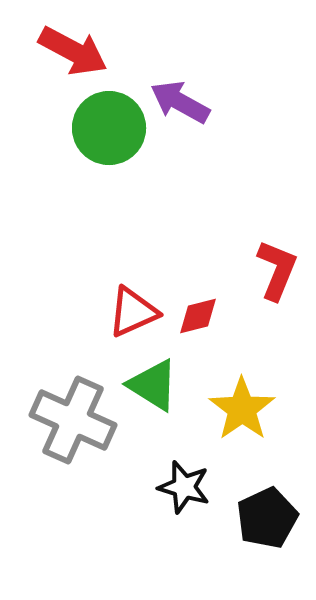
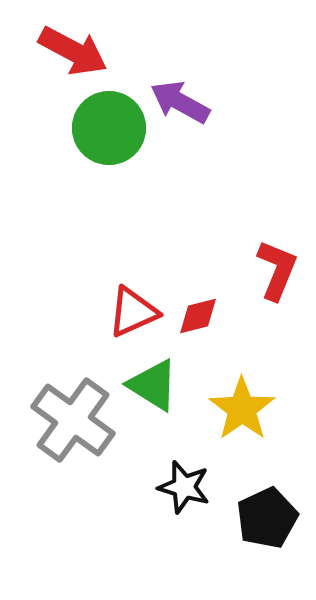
gray cross: rotated 12 degrees clockwise
